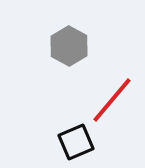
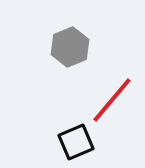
gray hexagon: moved 1 px right, 1 px down; rotated 9 degrees clockwise
